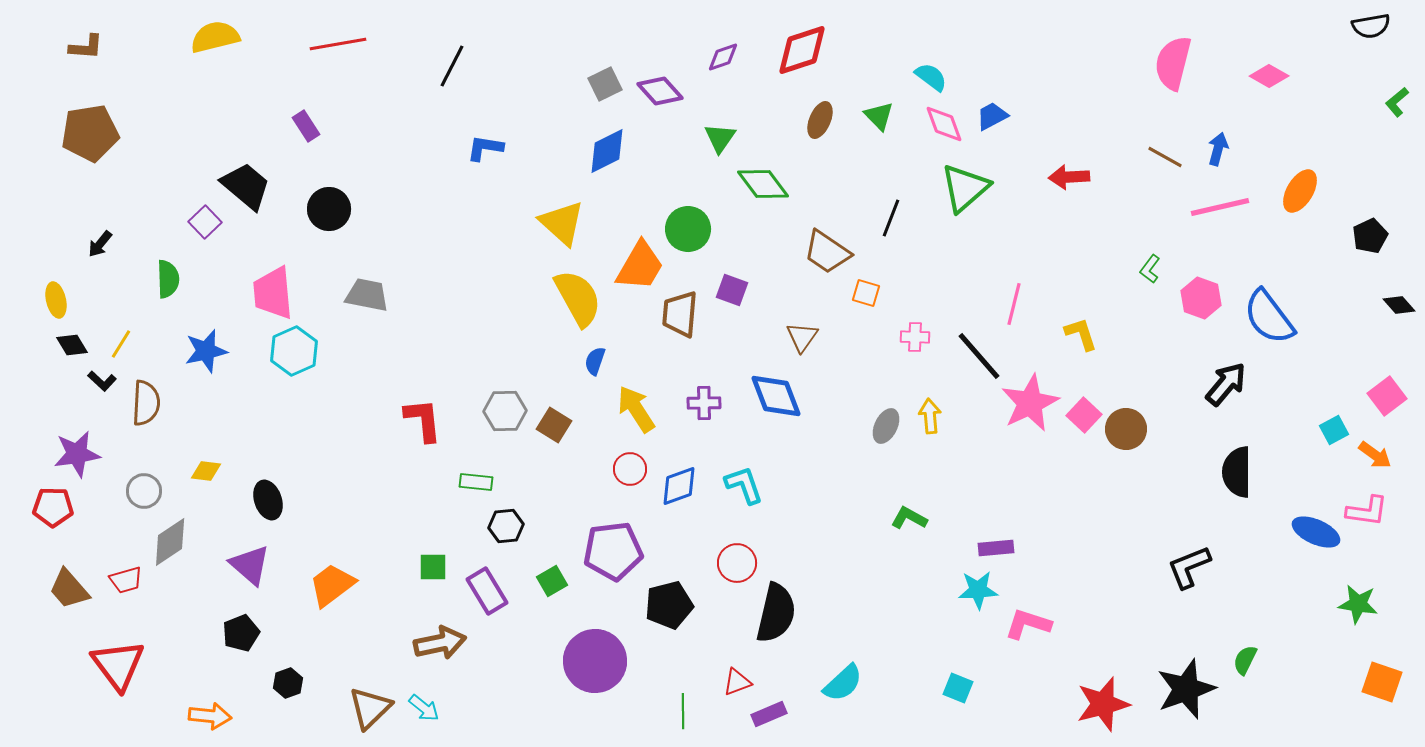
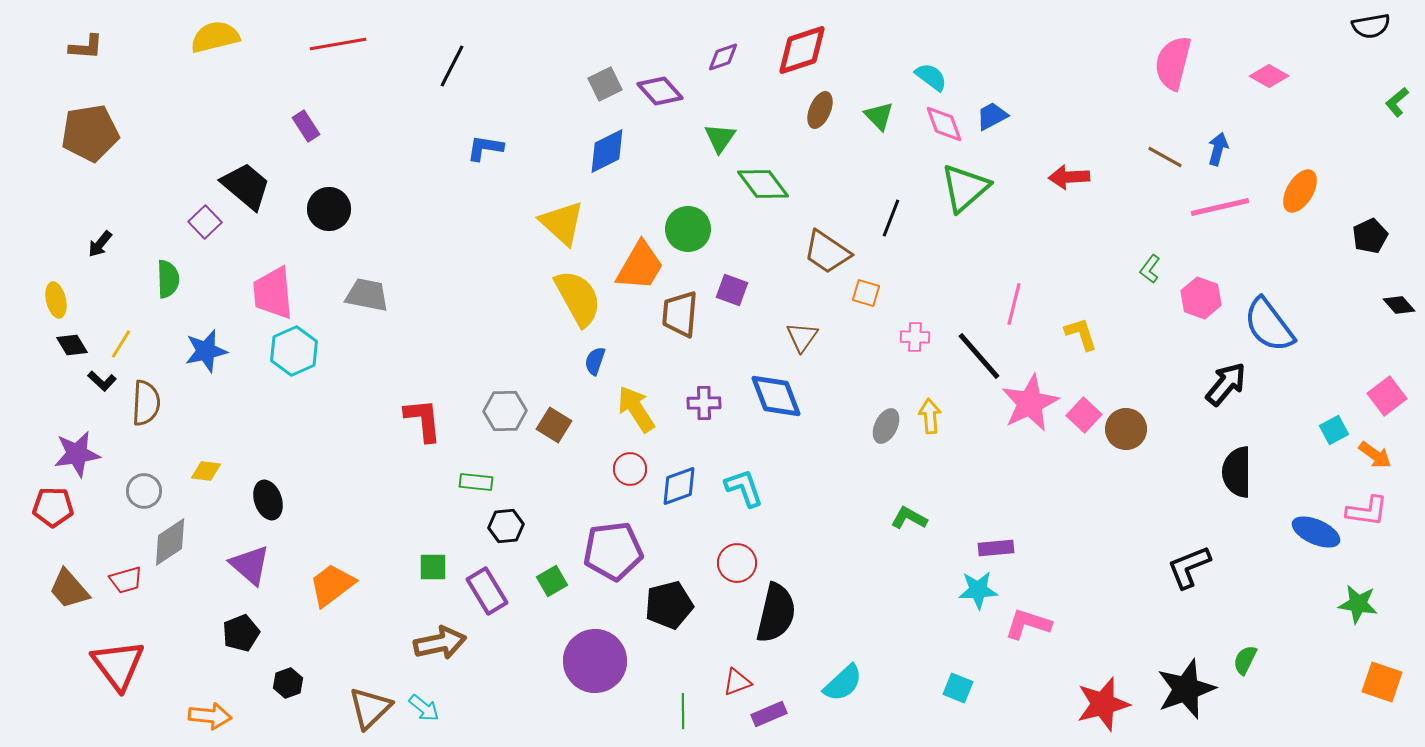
brown ellipse at (820, 120): moved 10 px up
blue semicircle at (1269, 317): moved 8 px down
cyan L-shape at (744, 485): moved 3 px down
